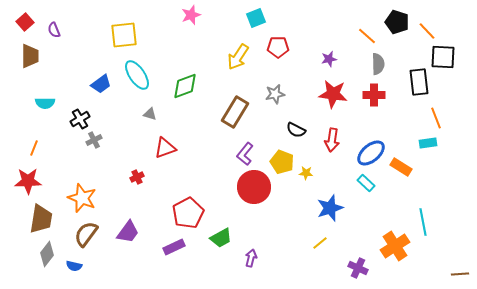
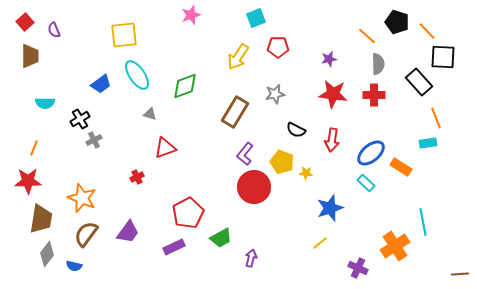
black rectangle at (419, 82): rotated 36 degrees counterclockwise
